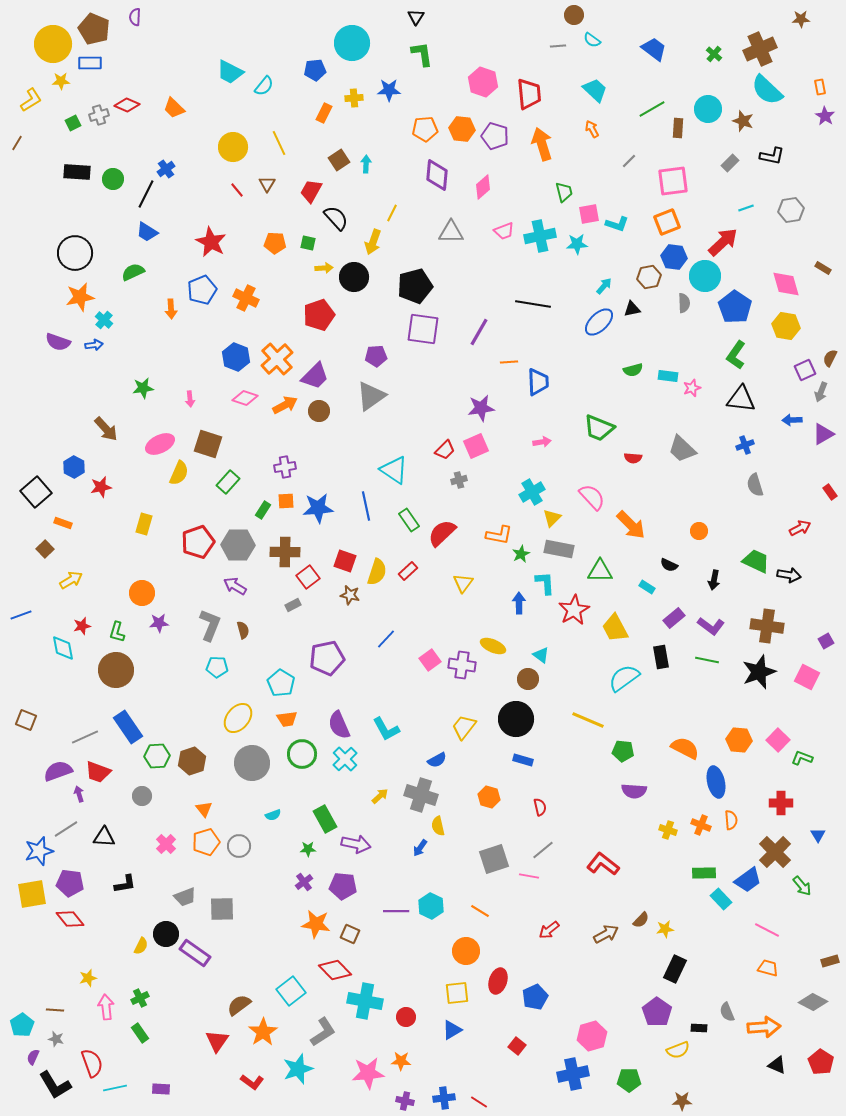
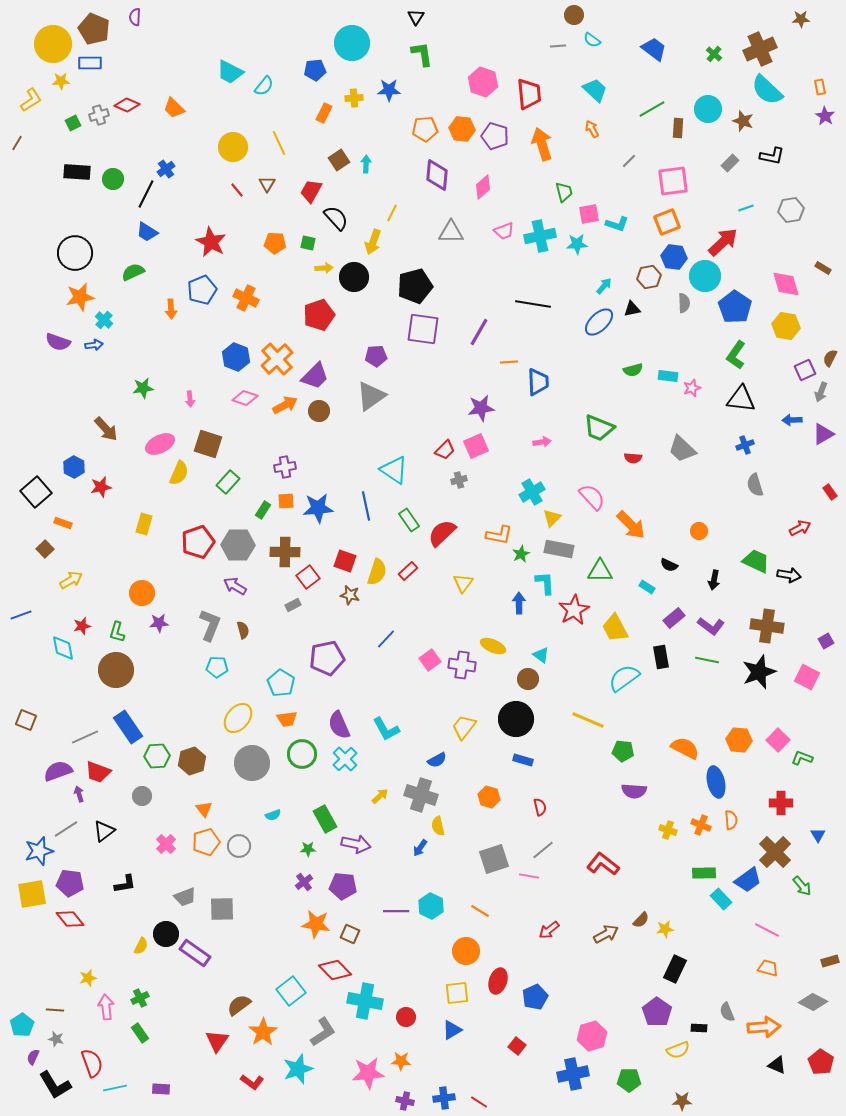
black triangle at (104, 837): moved 6 px up; rotated 40 degrees counterclockwise
